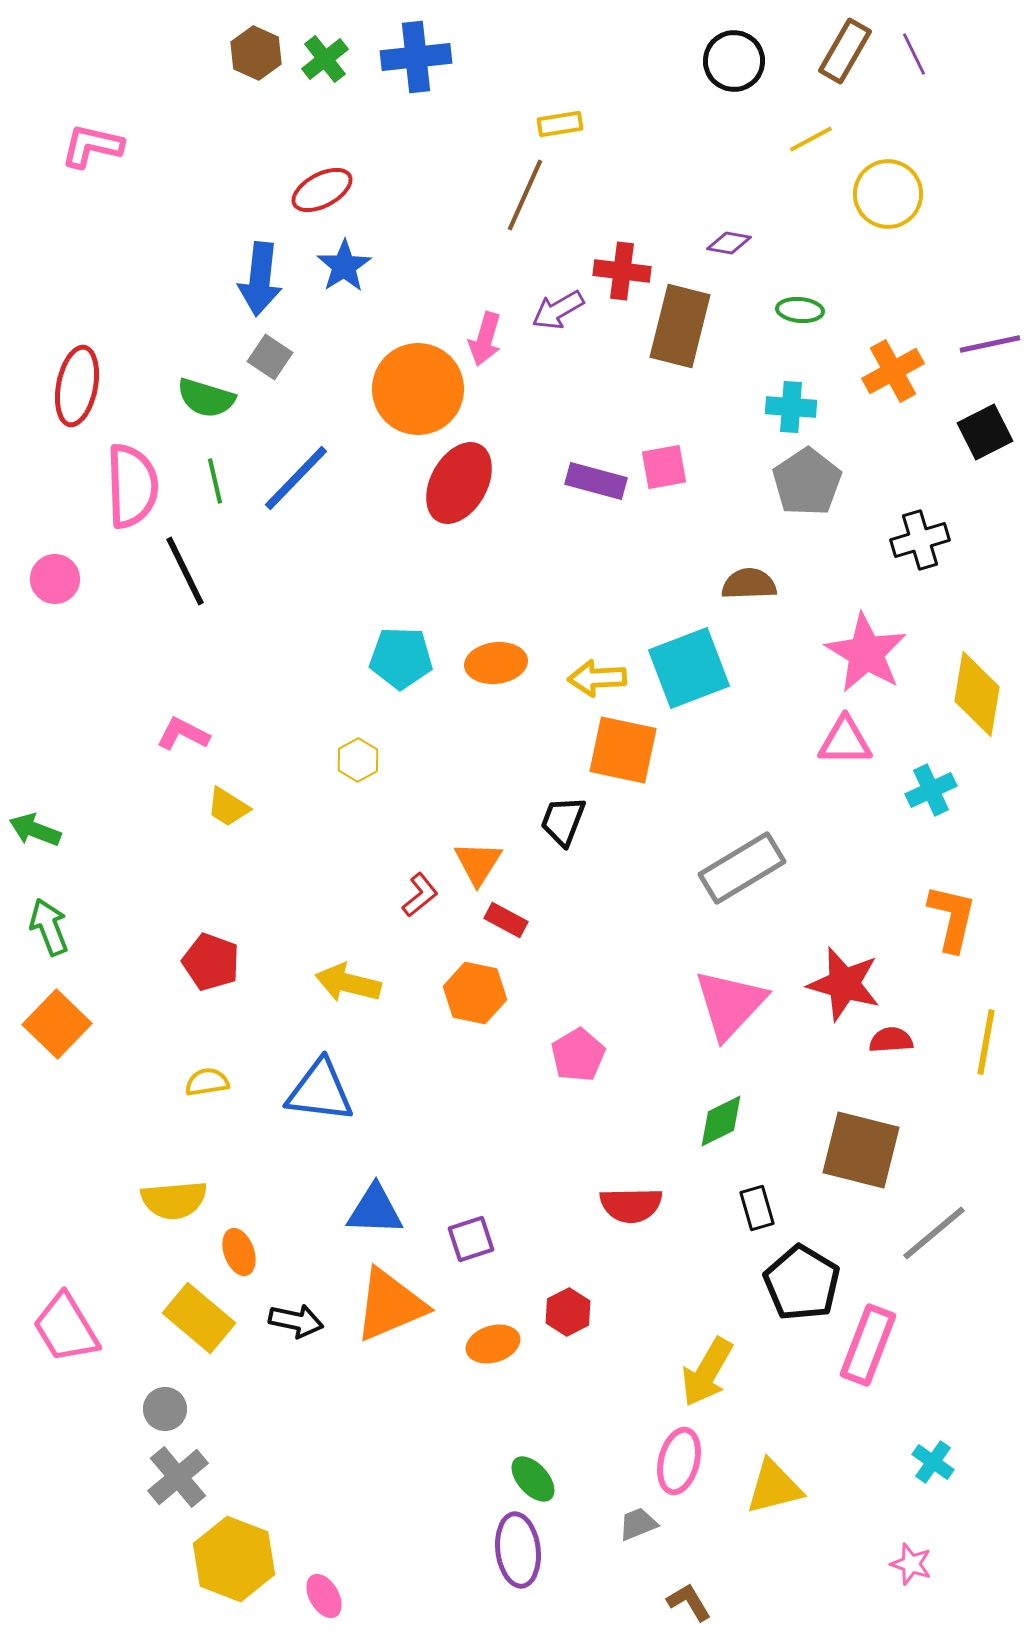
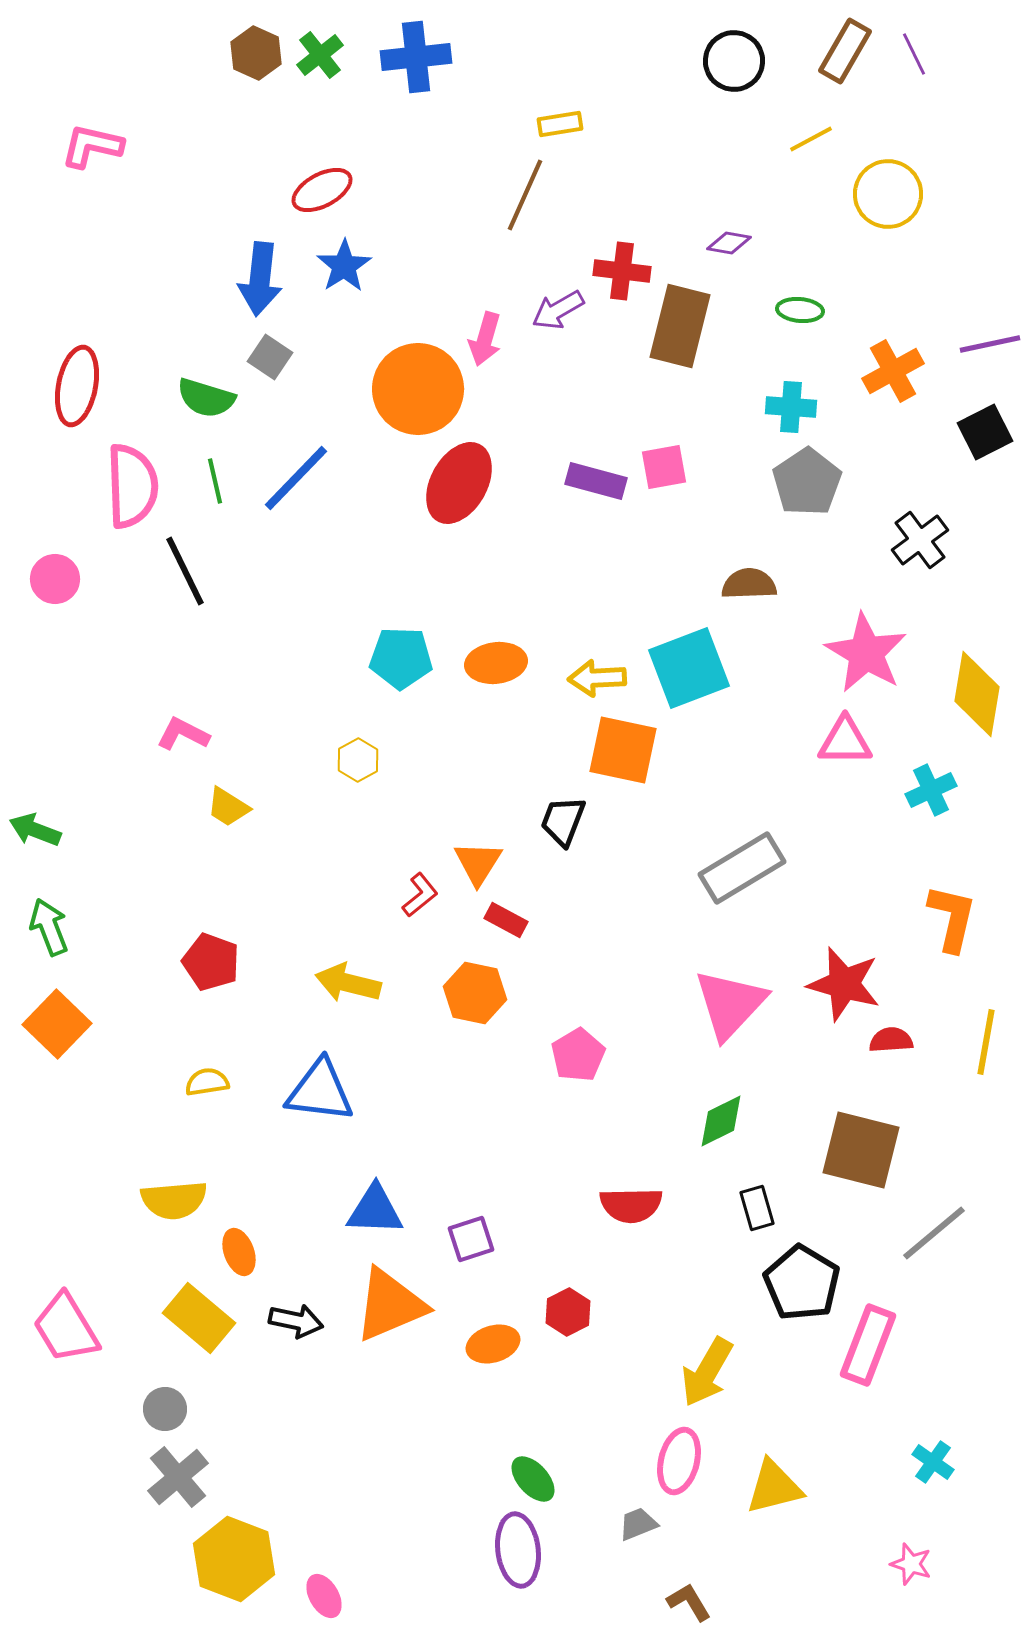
green cross at (325, 59): moved 5 px left, 4 px up
black cross at (920, 540): rotated 20 degrees counterclockwise
